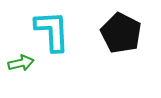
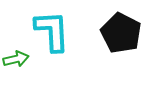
green arrow: moved 5 px left, 4 px up
